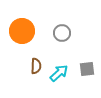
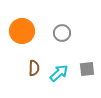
brown semicircle: moved 2 px left, 2 px down
